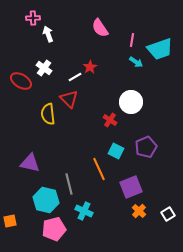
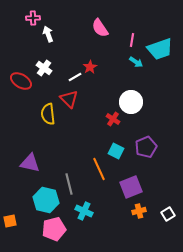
red cross: moved 3 px right, 1 px up
orange cross: rotated 32 degrees clockwise
